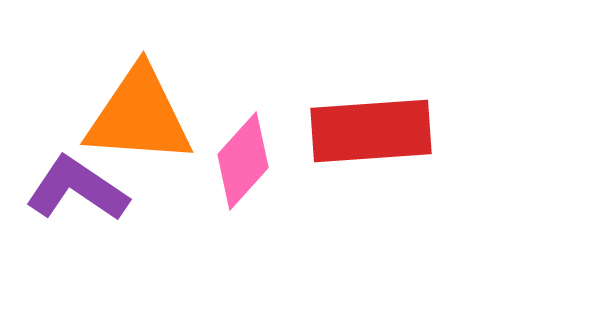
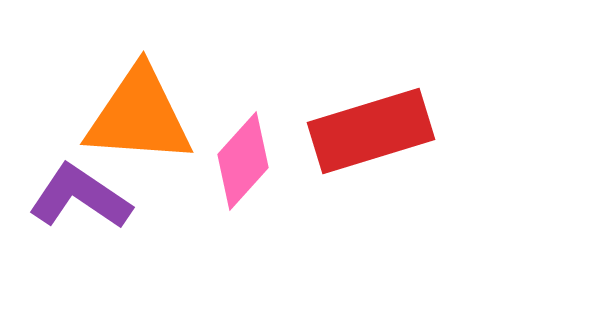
red rectangle: rotated 13 degrees counterclockwise
purple L-shape: moved 3 px right, 8 px down
